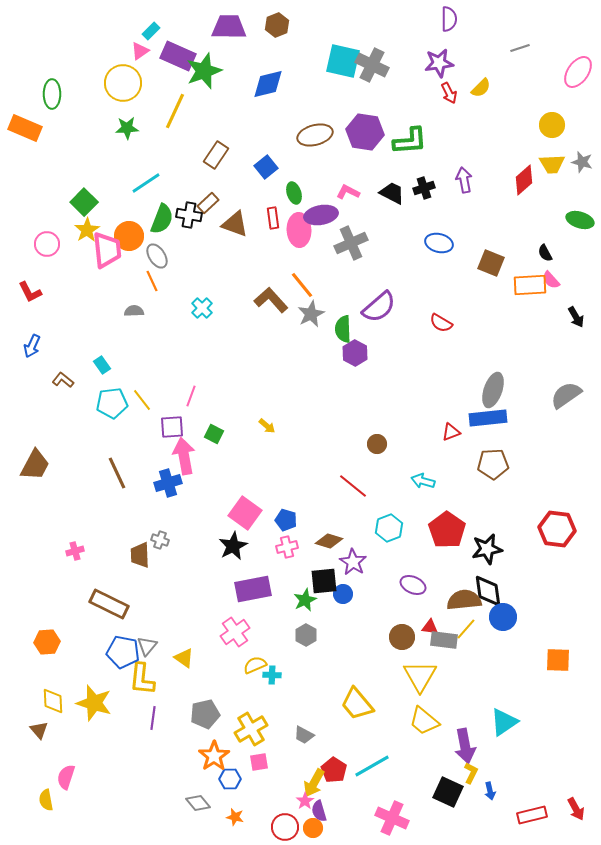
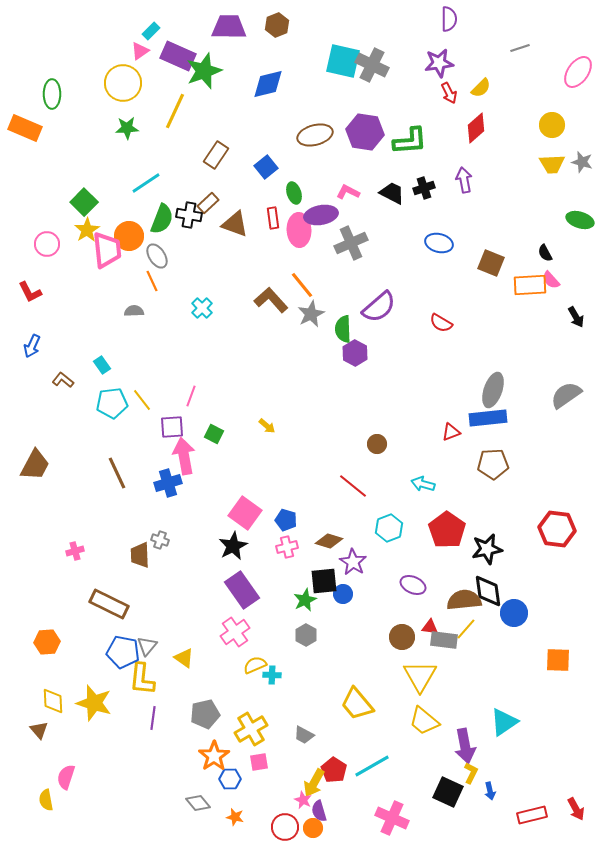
red diamond at (524, 180): moved 48 px left, 52 px up
cyan arrow at (423, 481): moved 3 px down
purple rectangle at (253, 589): moved 11 px left, 1 px down; rotated 66 degrees clockwise
blue circle at (503, 617): moved 11 px right, 4 px up
pink star at (305, 801): moved 2 px left, 1 px up; rotated 12 degrees counterclockwise
